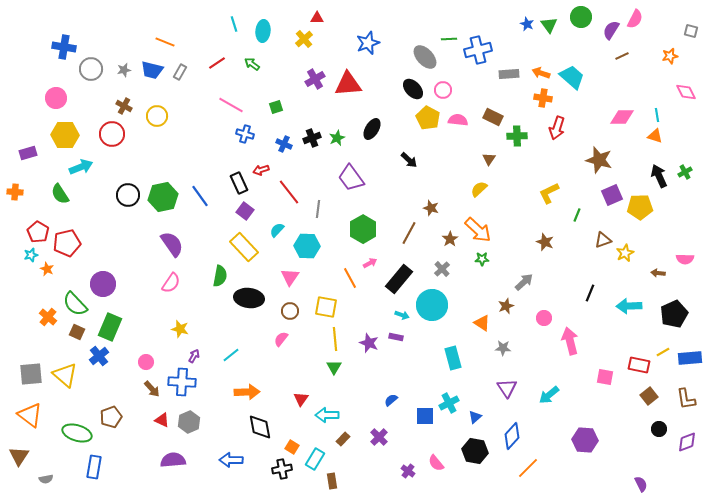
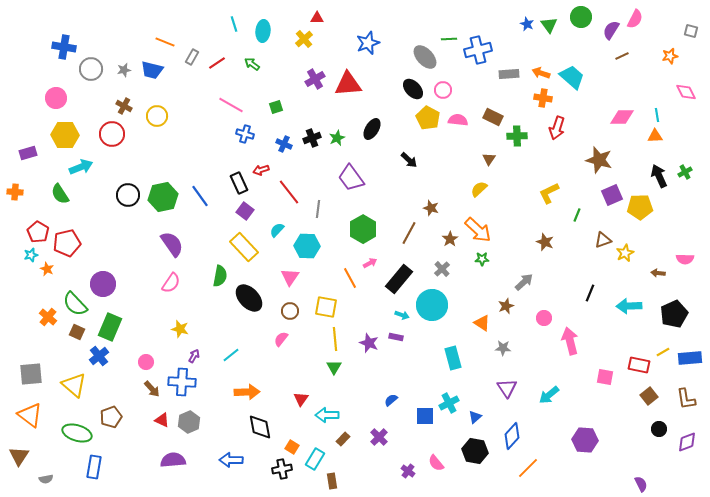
gray rectangle at (180, 72): moved 12 px right, 15 px up
orange triangle at (655, 136): rotated 21 degrees counterclockwise
black ellipse at (249, 298): rotated 40 degrees clockwise
yellow triangle at (65, 375): moved 9 px right, 10 px down
